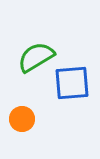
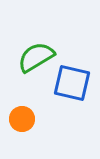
blue square: rotated 18 degrees clockwise
